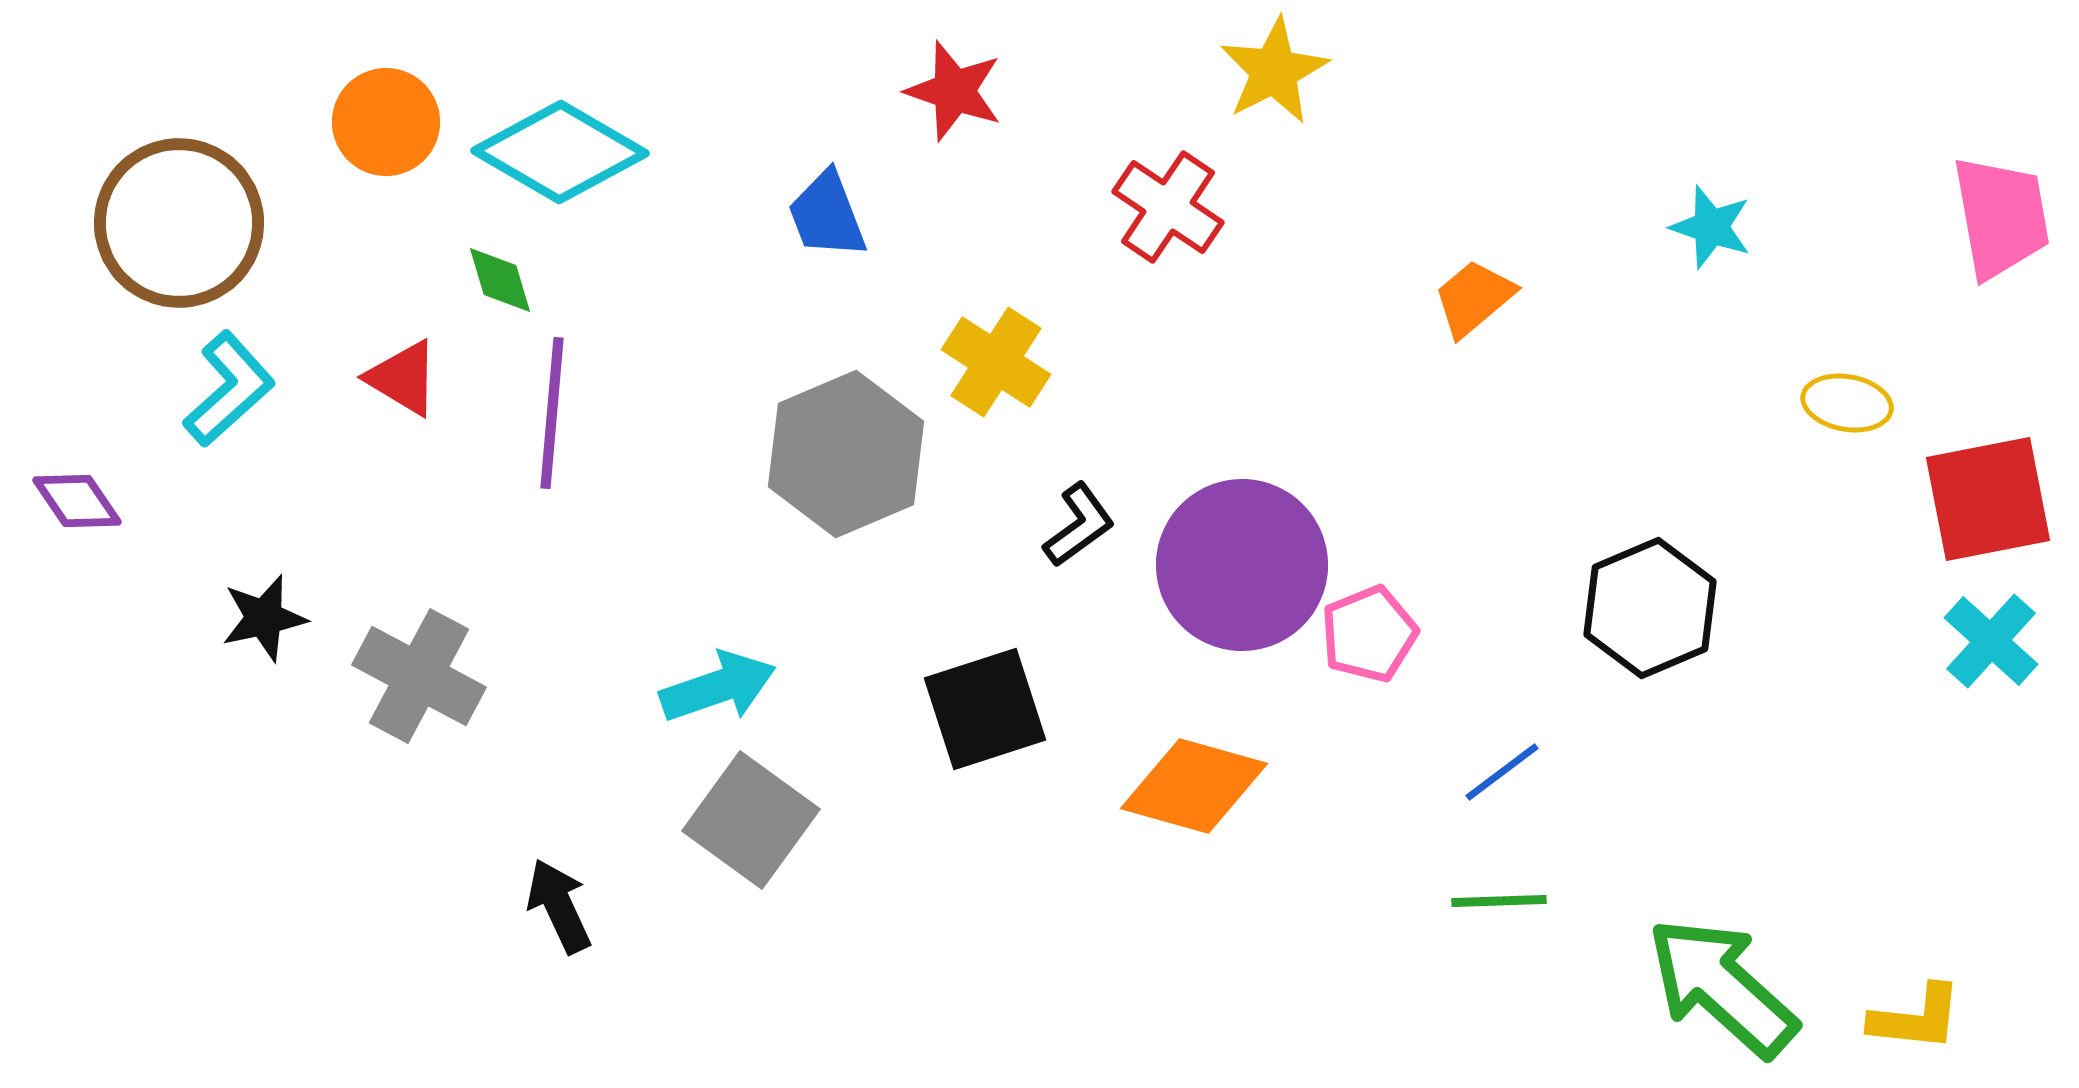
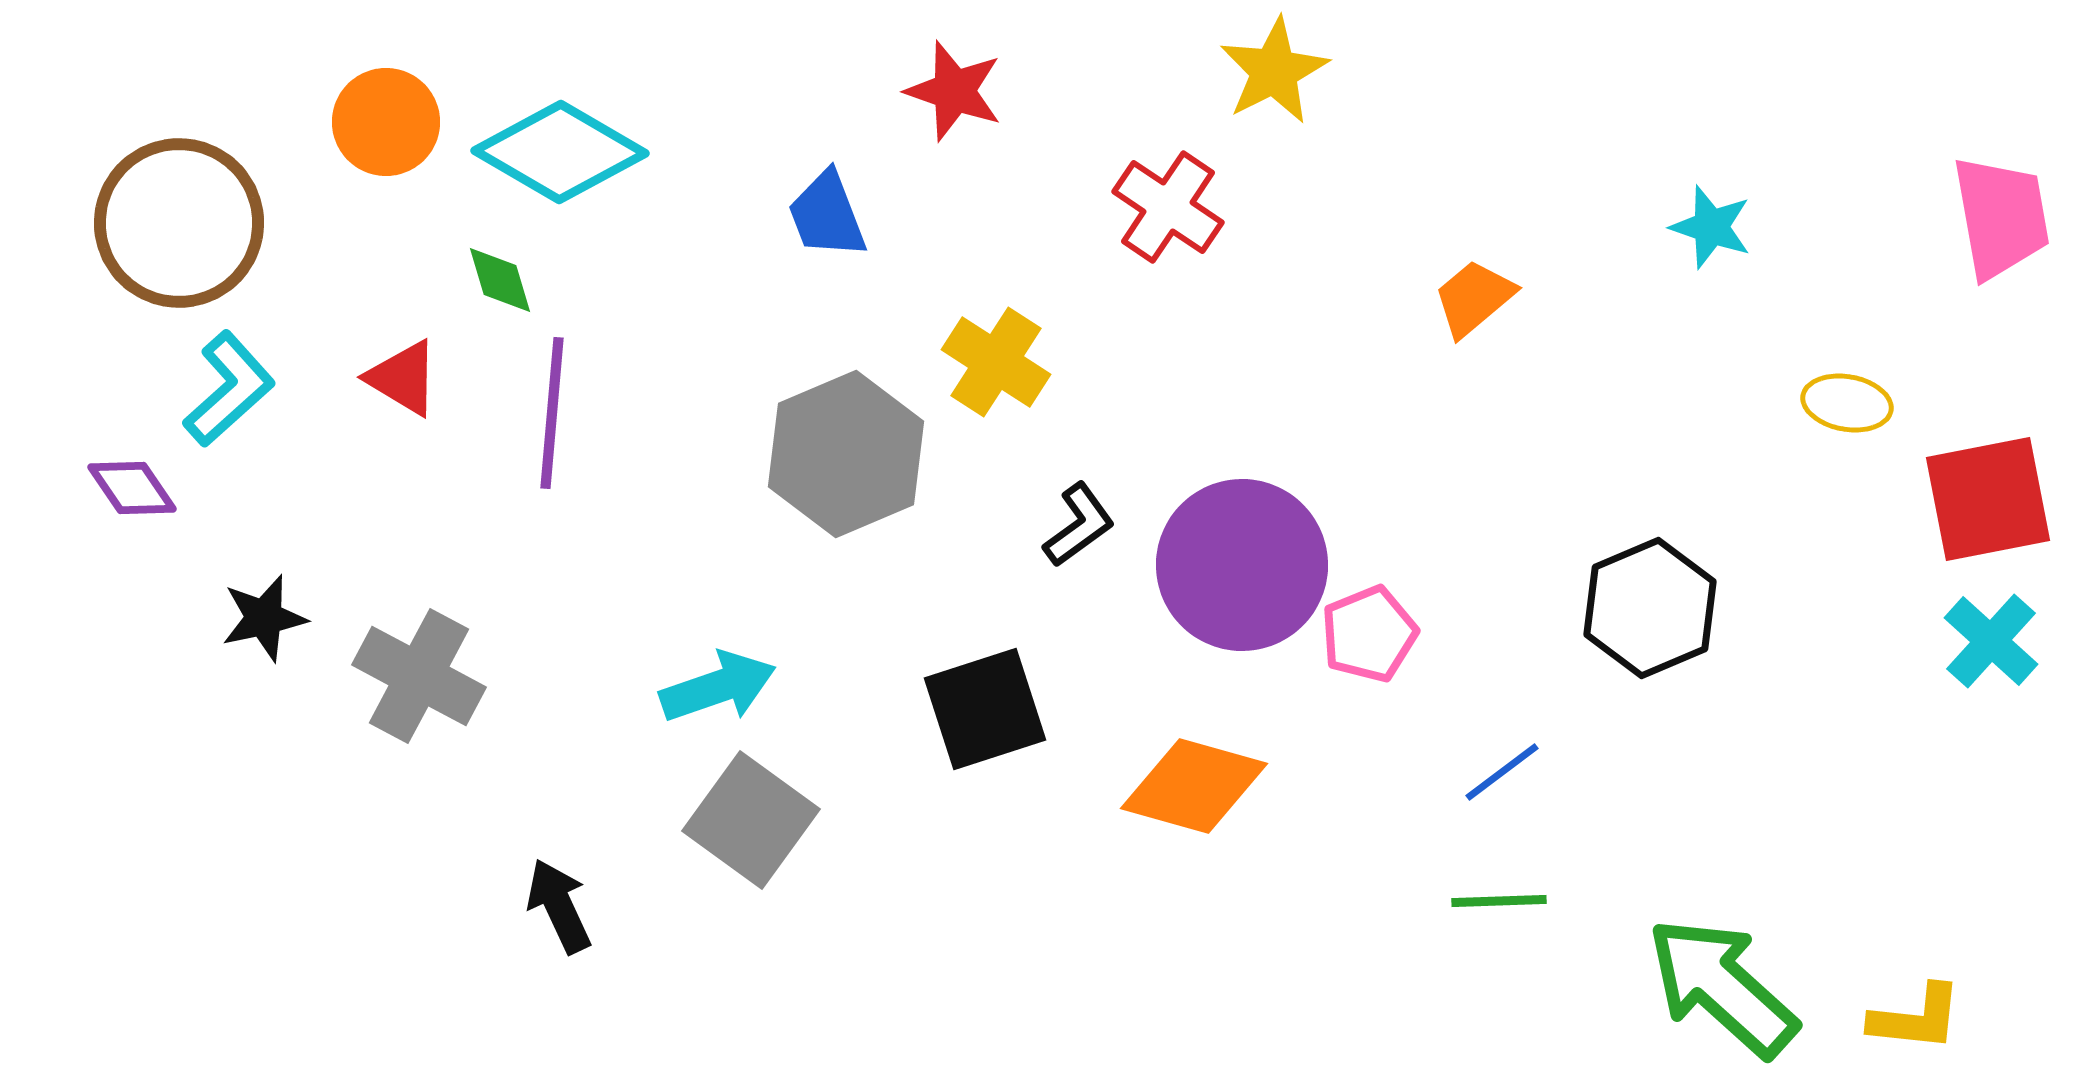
purple diamond: moved 55 px right, 13 px up
